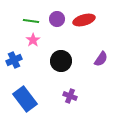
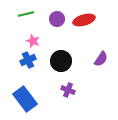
green line: moved 5 px left, 7 px up; rotated 21 degrees counterclockwise
pink star: moved 1 px down; rotated 16 degrees counterclockwise
blue cross: moved 14 px right
purple cross: moved 2 px left, 6 px up
